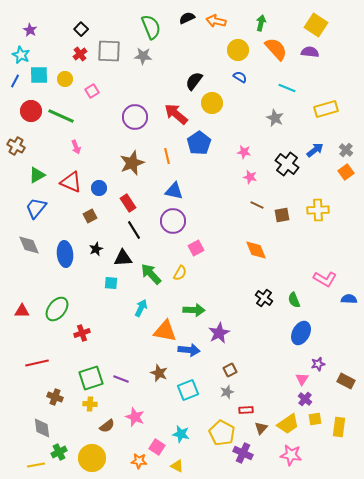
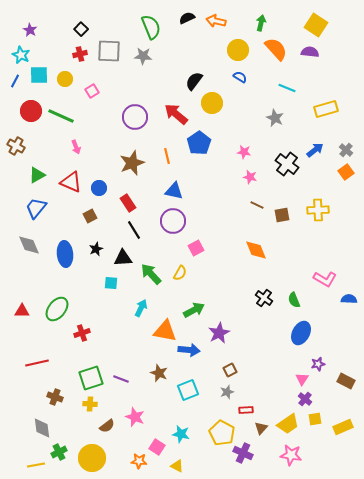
red cross at (80, 54): rotated 24 degrees clockwise
green arrow at (194, 310): rotated 30 degrees counterclockwise
yellow rectangle at (339, 427): moved 4 px right; rotated 60 degrees clockwise
